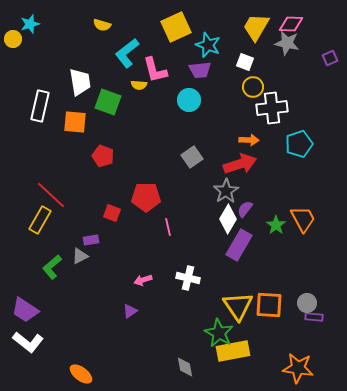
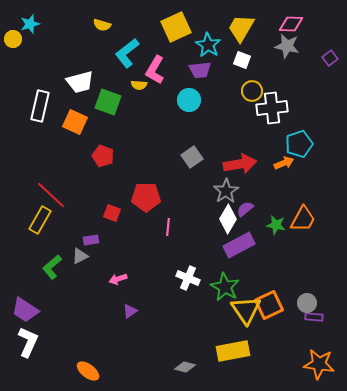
yellow trapezoid at (256, 27): moved 15 px left, 1 px down
gray star at (287, 43): moved 3 px down
cyan star at (208, 45): rotated 10 degrees clockwise
purple square at (330, 58): rotated 14 degrees counterclockwise
white square at (245, 62): moved 3 px left, 2 px up
pink L-shape at (155, 70): rotated 44 degrees clockwise
white trapezoid at (80, 82): rotated 84 degrees clockwise
yellow circle at (253, 87): moved 1 px left, 4 px down
orange square at (75, 122): rotated 20 degrees clockwise
orange arrow at (249, 140): moved 35 px right, 23 px down; rotated 24 degrees counterclockwise
red arrow at (240, 164): rotated 8 degrees clockwise
purple semicircle at (245, 209): rotated 12 degrees clockwise
orange trapezoid at (303, 219): rotated 56 degrees clockwise
green star at (276, 225): rotated 24 degrees counterclockwise
pink line at (168, 227): rotated 18 degrees clockwise
purple rectangle at (239, 245): rotated 32 degrees clockwise
white cross at (188, 278): rotated 10 degrees clockwise
pink arrow at (143, 280): moved 25 px left, 1 px up
orange square at (269, 305): rotated 28 degrees counterclockwise
yellow triangle at (238, 306): moved 8 px right, 4 px down
green star at (219, 333): moved 6 px right, 46 px up
white L-shape at (28, 342): rotated 104 degrees counterclockwise
gray diamond at (185, 367): rotated 65 degrees counterclockwise
orange star at (298, 368): moved 21 px right, 4 px up
orange ellipse at (81, 374): moved 7 px right, 3 px up
